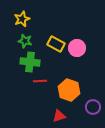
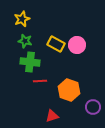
pink circle: moved 3 px up
red triangle: moved 7 px left
